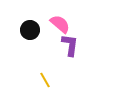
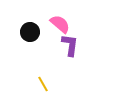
black circle: moved 2 px down
yellow line: moved 2 px left, 4 px down
